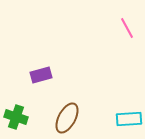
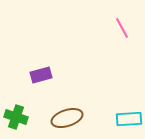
pink line: moved 5 px left
brown ellipse: rotated 44 degrees clockwise
